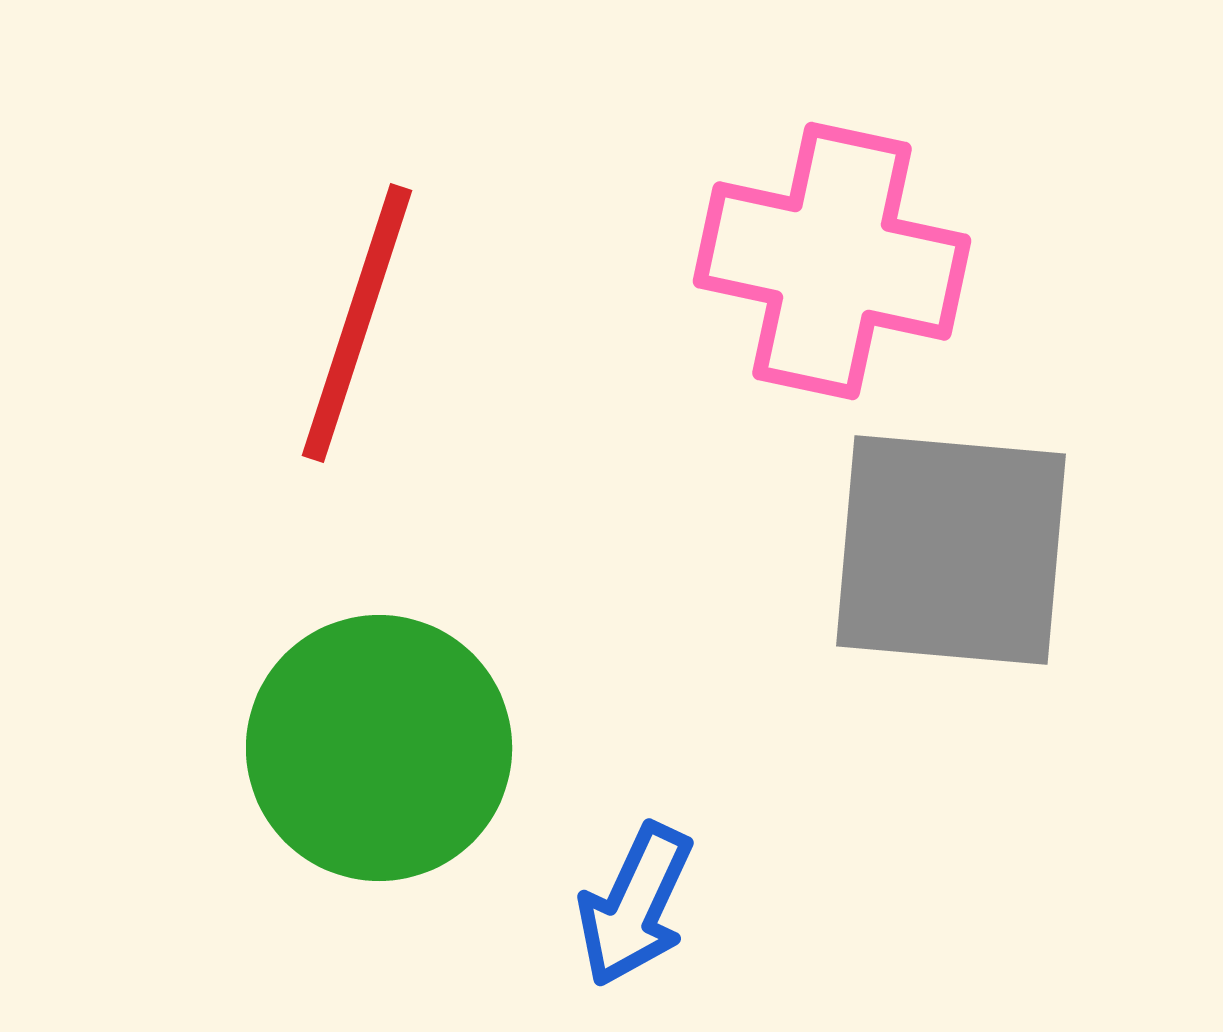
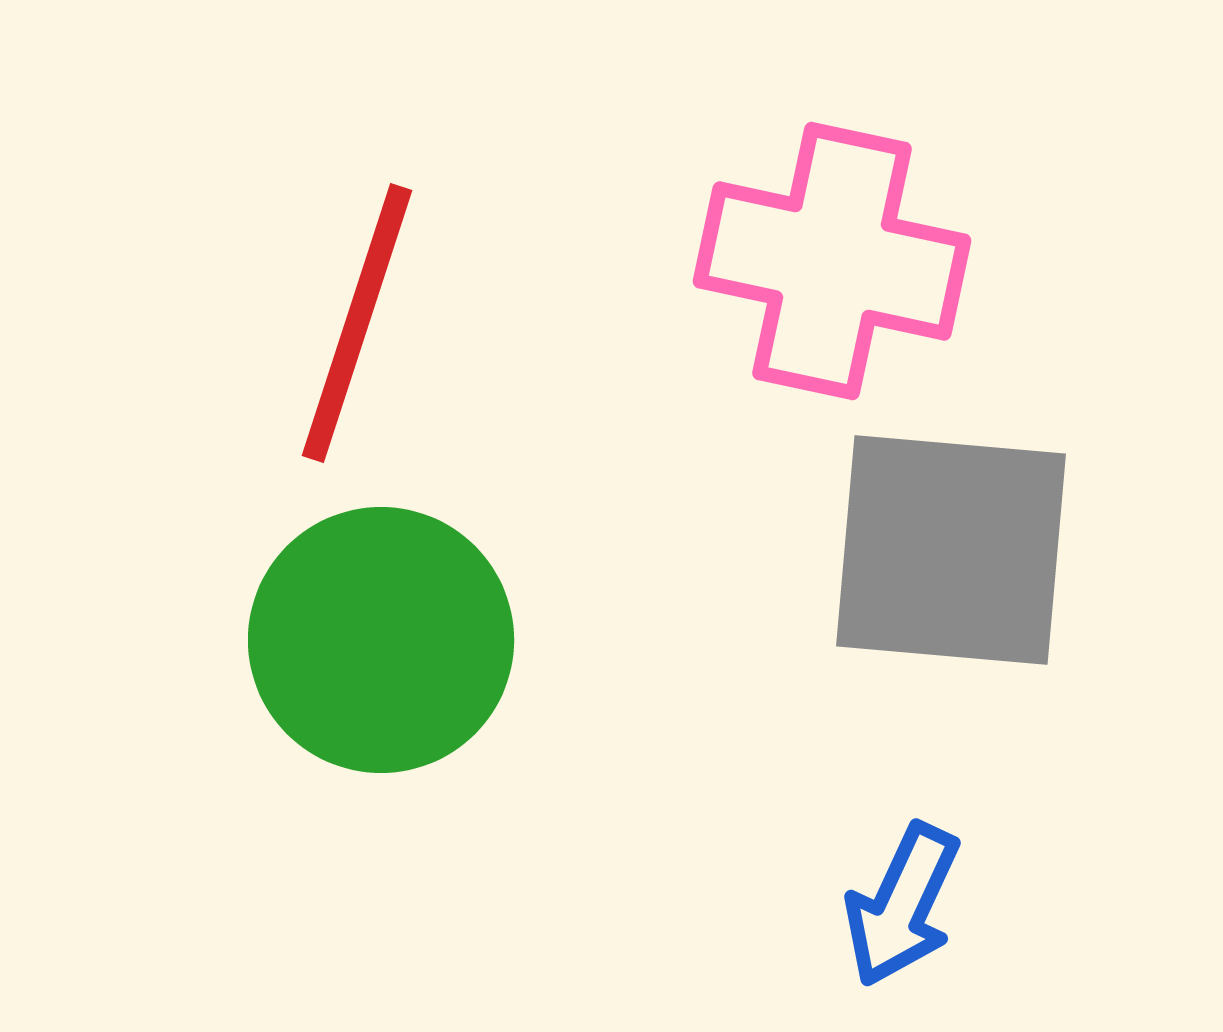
green circle: moved 2 px right, 108 px up
blue arrow: moved 267 px right
